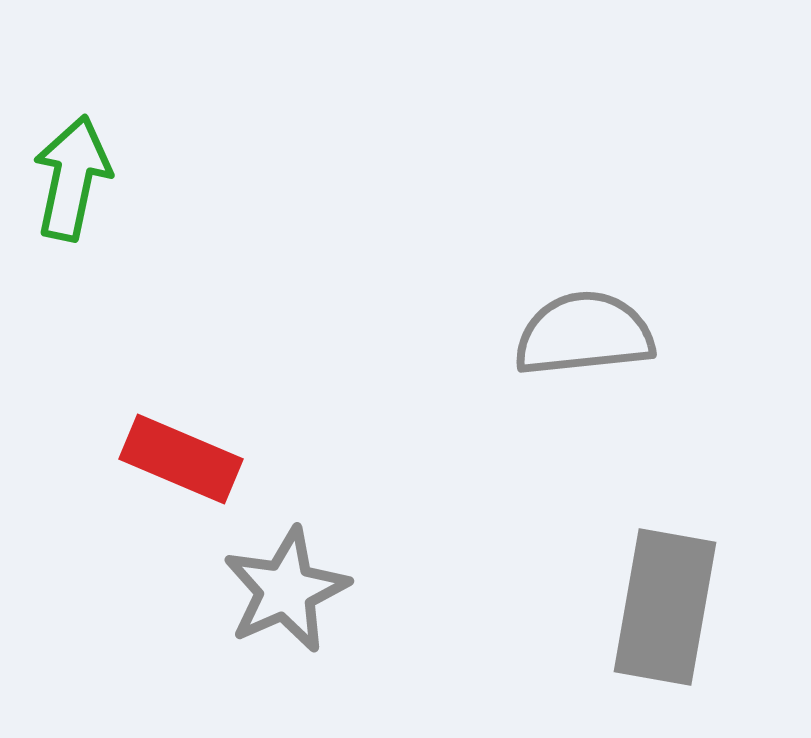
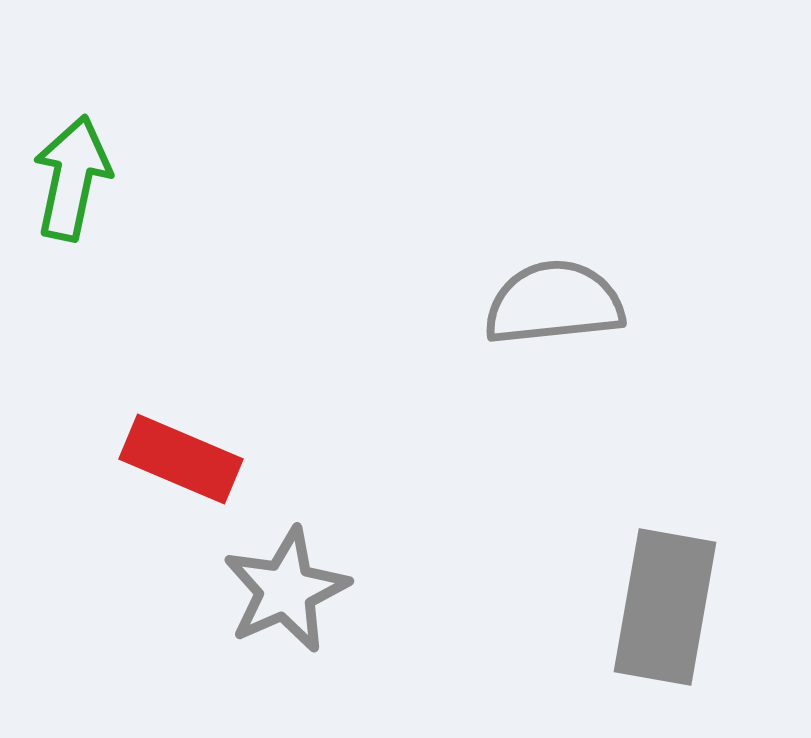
gray semicircle: moved 30 px left, 31 px up
